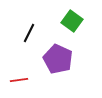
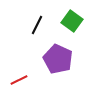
black line: moved 8 px right, 8 px up
red line: rotated 18 degrees counterclockwise
